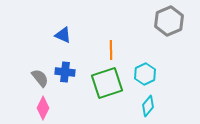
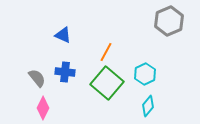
orange line: moved 5 px left, 2 px down; rotated 30 degrees clockwise
gray semicircle: moved 3 px left
green square: rotated 32 degrees counterclockwise
